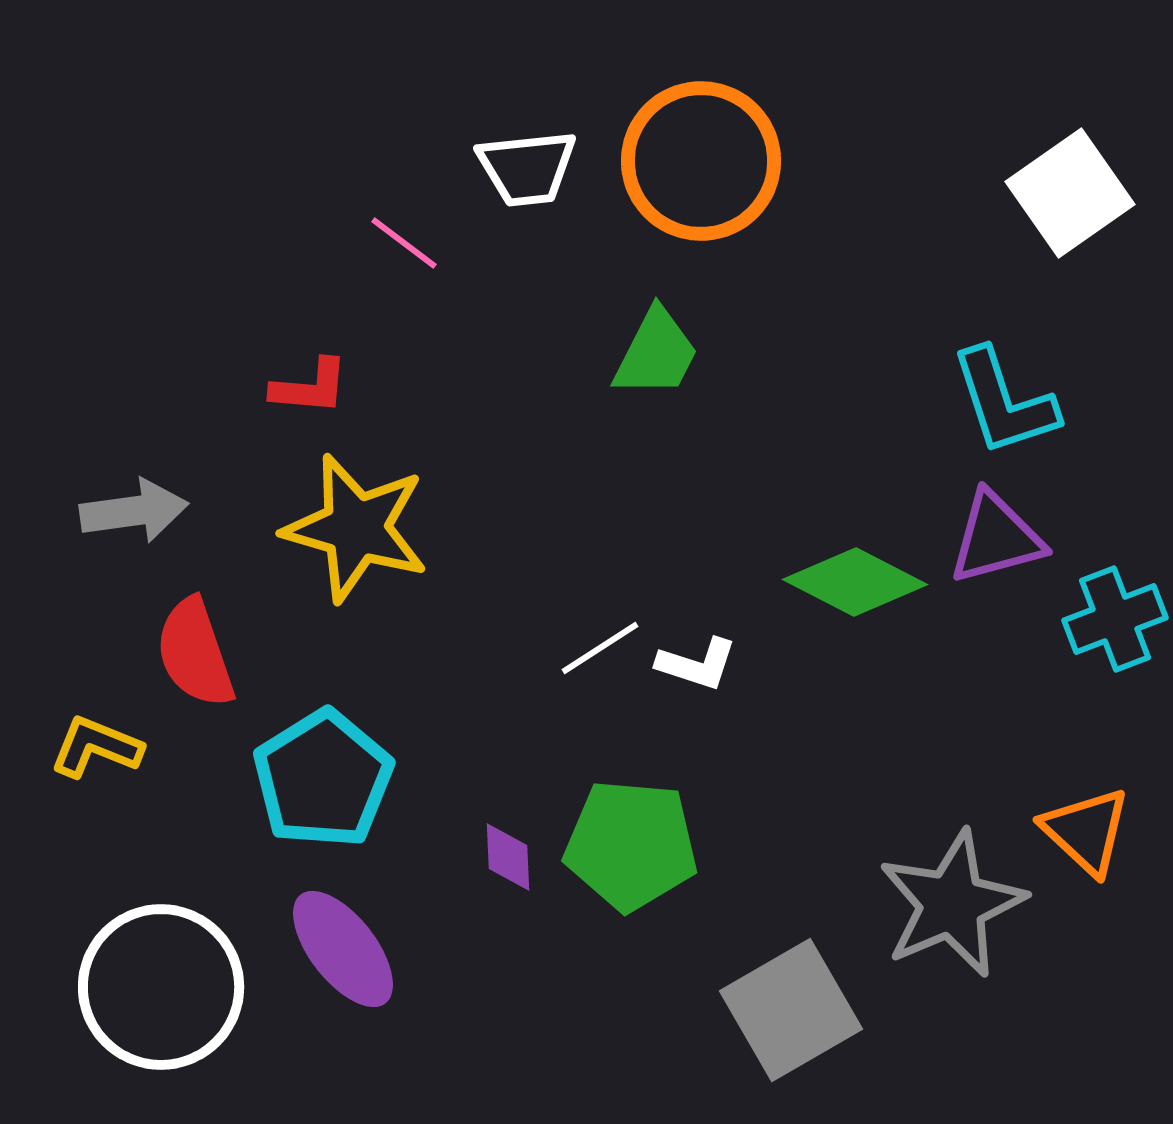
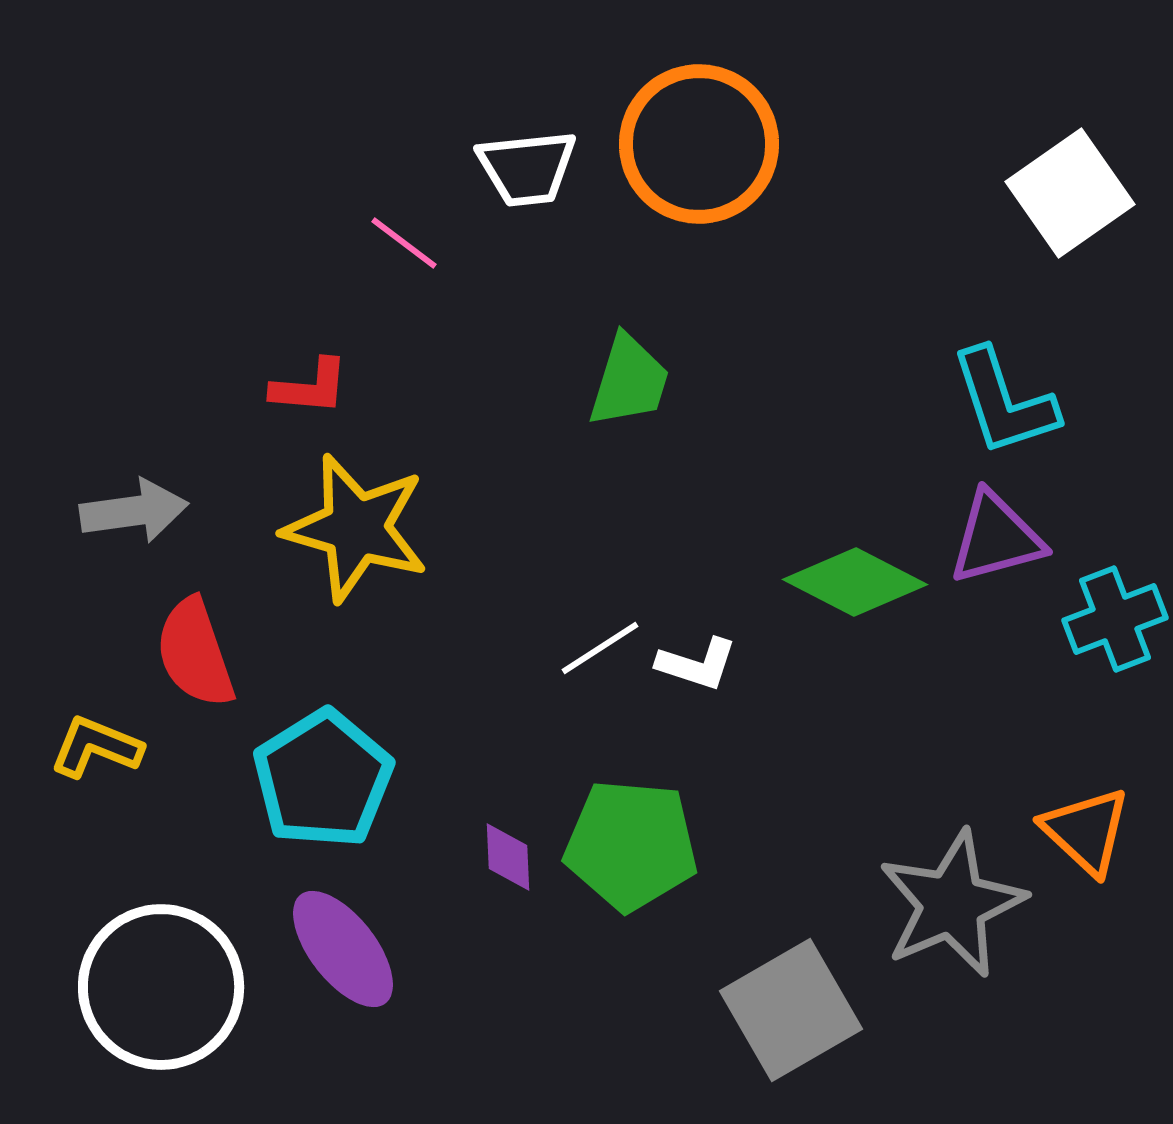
orange circle: moved 2 px left, 17 px up
green trapezoid: moved 27 px left, 28 px down; rotated 10 degrees counterclockwise
